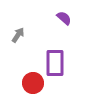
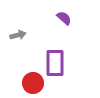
gray arrow: rotated 42 degrees clockwise
